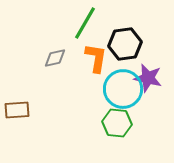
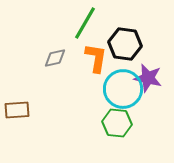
black hexagon: rotated 16 degrees clockwise
